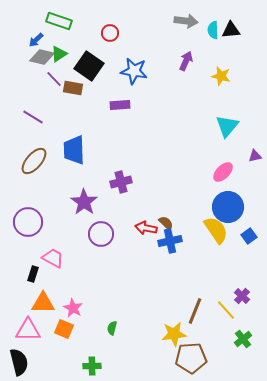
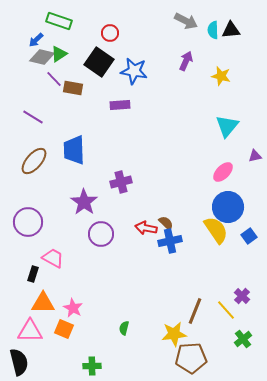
gray arrow at (186, 21): rotated 20 degrees clockwise
black square at (89, 66): moved 10 px right, 4 px up
green semicircle at (112, 328): moved 12 px right
pink triangle at (28, 330): moved 2 px right, 1 px down
